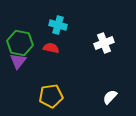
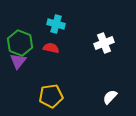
cyan cross: moved 2 px left, 1 px up
green hexagon: rotated 10 degrees clockwise
